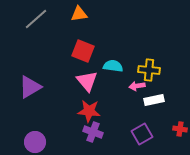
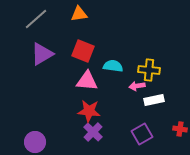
pink triangle: rotated 45 degrees counterclockwise
purple triangle: moved 12 px right, 33 px up
purple cross: rotated 24 degrees clockwise
